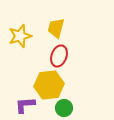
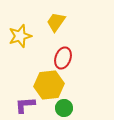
yellow trapezoid: moved 6 px up; rotated 20 degrees clockwise
red ellipse: moved 4 px right, 2 px down
